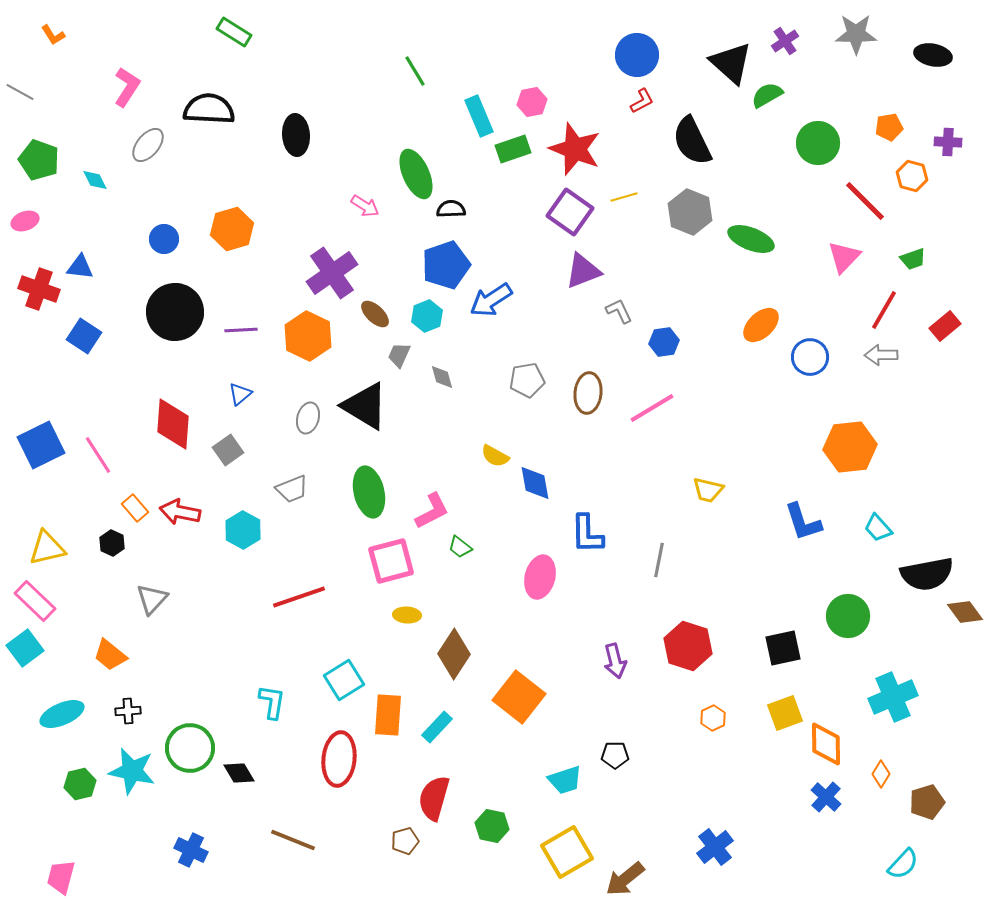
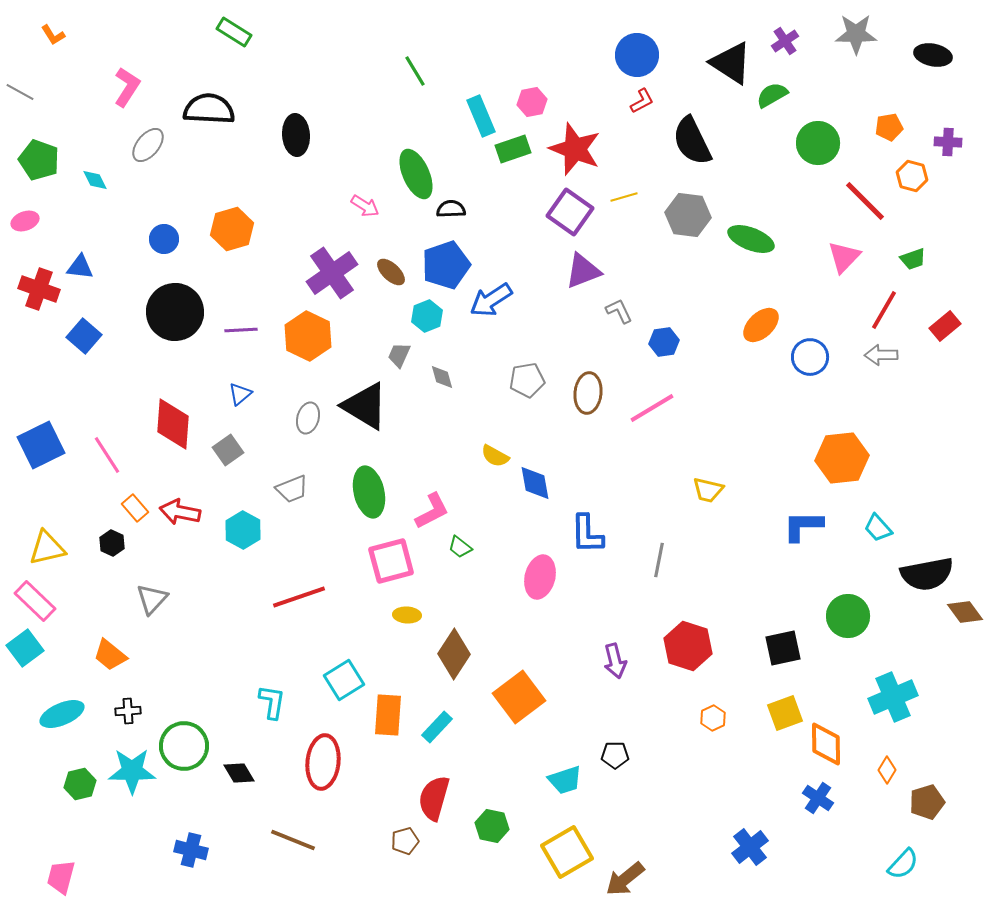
black triangle at (731, 63): rotated 9 degrees counterclockwise
green semicircle at (767, 95): moved 5 px right
cyan rectangle at (479, 116): moved 2 px right
gray hexagon at (690, 212): moved 2 px left, 3 px down; rotated 15 degrees counterclockwise
brown ellipse at (375, 314): moved 16 px right, 42 px up
blue square at (84, 336): rotated 8 degrees clockwise
orange hexagon at (850, 447): moved 8 px left, 11 px down
pink line at (98, 455): moved 9 px right
blue L-shape at (803, 522): moved 4 px down; rotated 108 degrees clockwise
orange square at (519, 697): rotated 15 degrees clockwise
green circle at (190, 748): moved 6 px left, 2 px up
red ellipse at (339, 759): moved 16 px left, 3 px down
cyan star at (132, 771): rotated 12 degrees counterclockwise
orange diamond at (881, 774): moved 6 px right, 4 px up
blue cross at (826, 797): moved 8 px left, 1 px down; rotated 8 degrees counterclockwise
blue cross at (715, 847): moved 35 px right
blue cross at (191, 850): rotated 12 degrees counterclockwise
